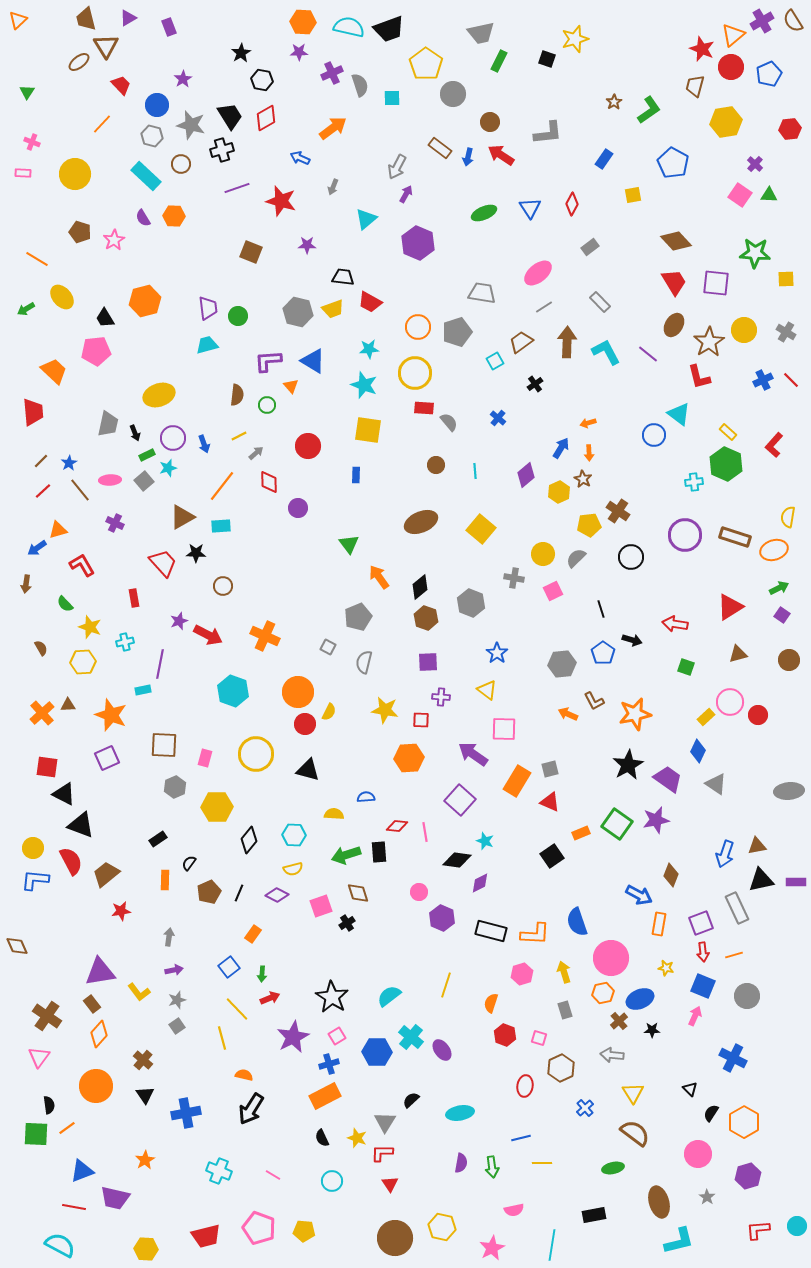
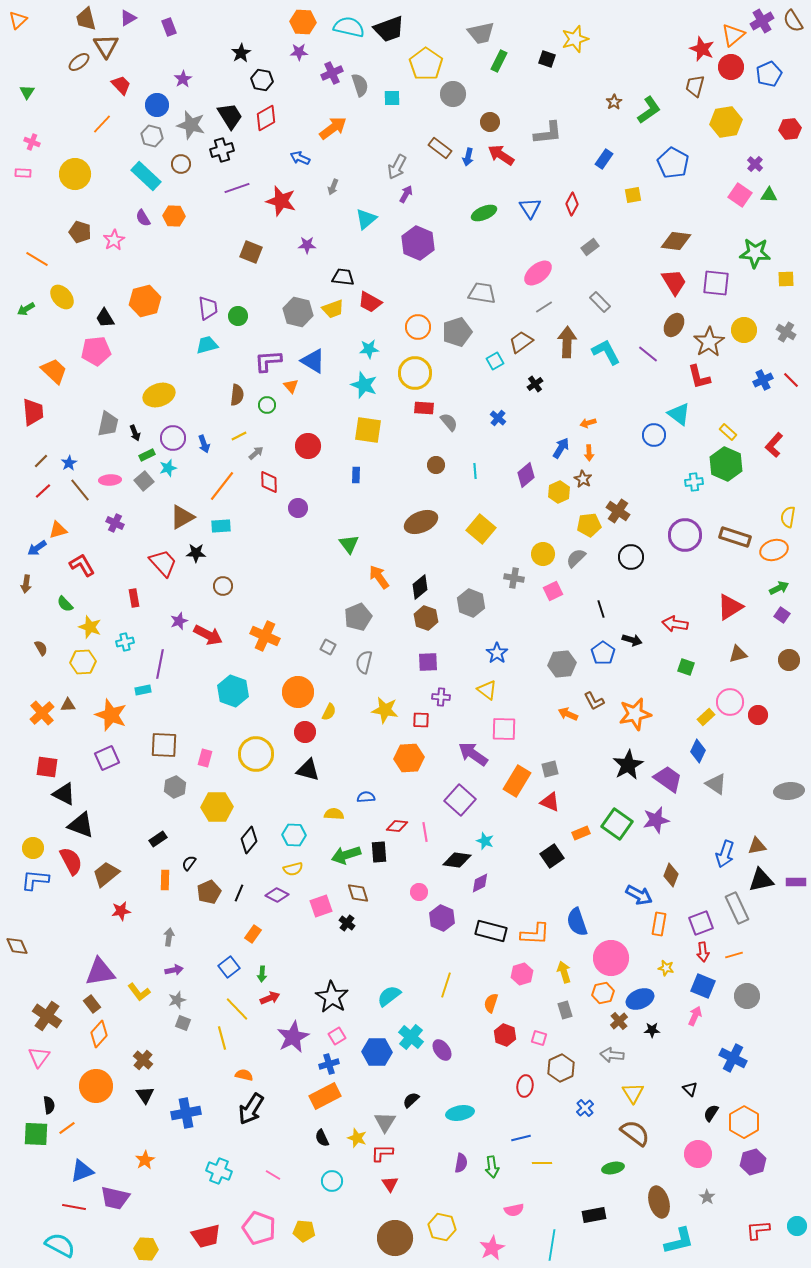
brown diamond at (676, 241): rotated 40 degrees counterclockwise
red circle at (305, 724): moved 8 px down
black cross at (347, 923): rotated 21 degrees counterclockwise
gray square at (177, 1026): moved 6 px right, 3 px up; rotated 35 degrees counterclockwise
purple hexagon at (748, 1176): moved 5 px right, 14 px up
